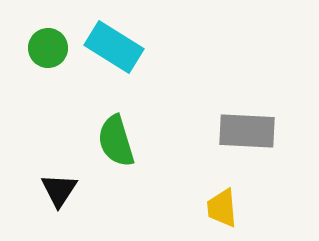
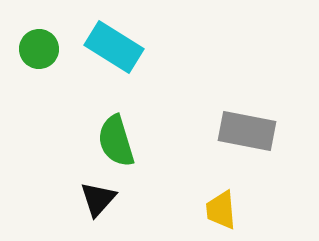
green circle: moved 9 px left, 1 px down
gray rectangle: rotated 8 degrees clockwise
black triangle: moved 39 px right, 9 px down; rotated 9 degrees clockwise
yellow trapezoid: moved 1 px left, 2 px down
